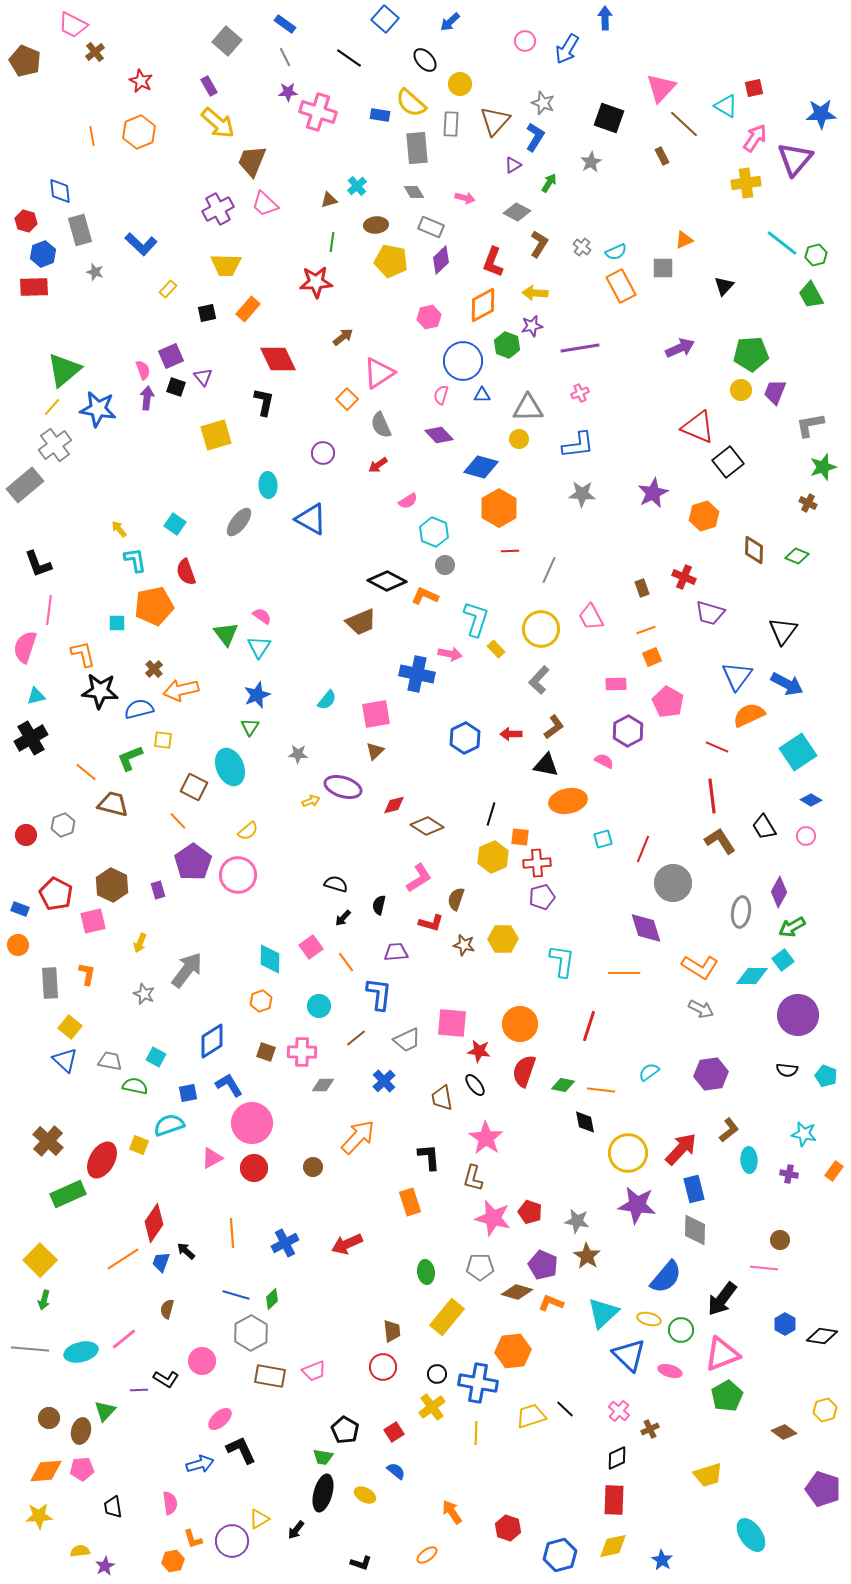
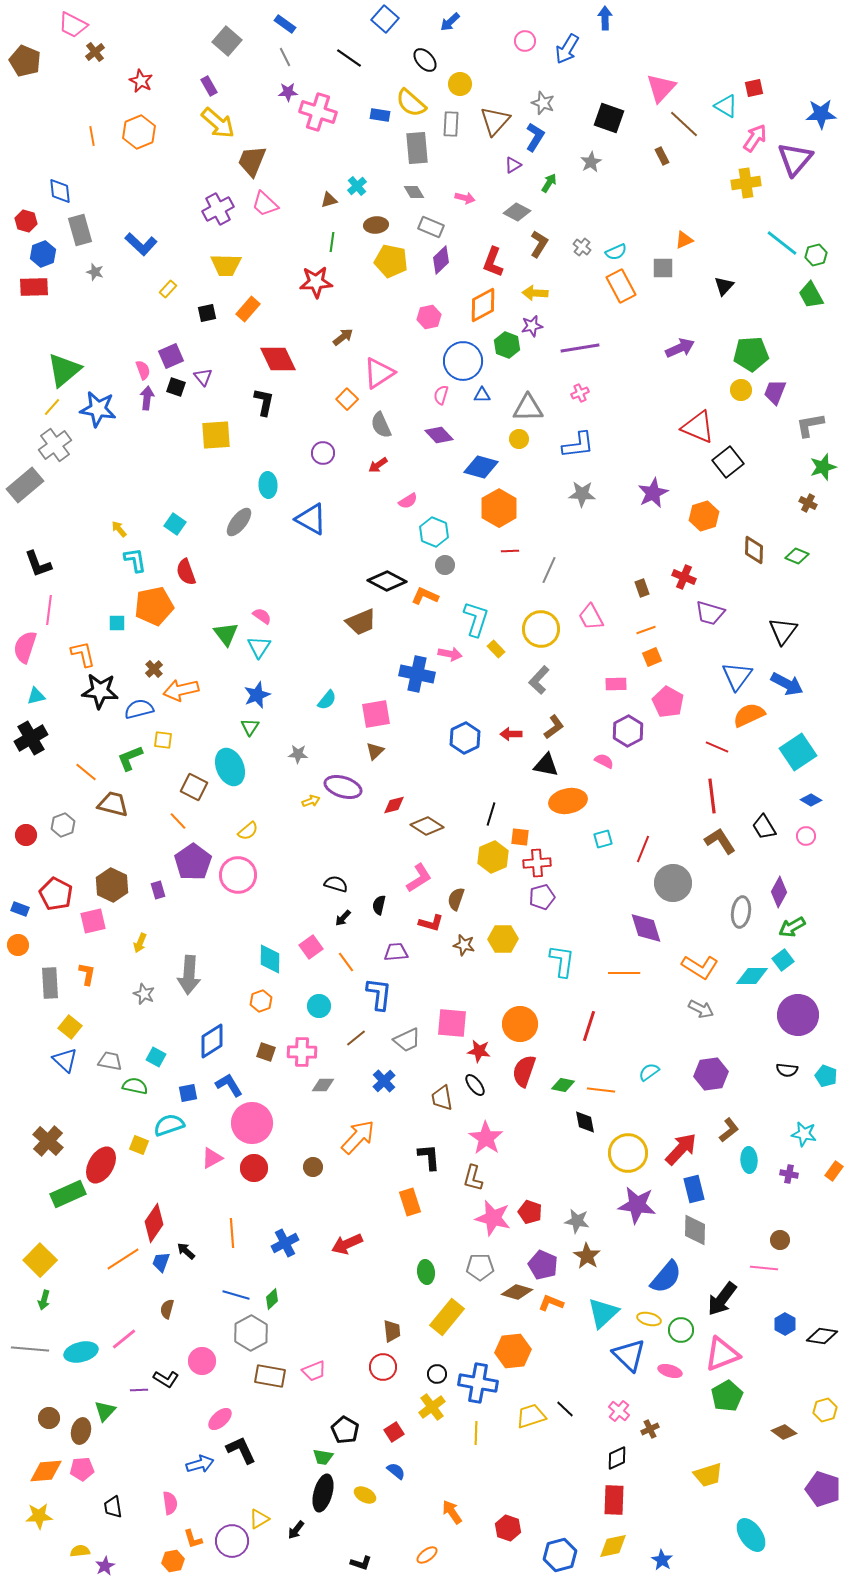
yellow square at (216, 435): rotated 12 degrees clockwise
gray arrow at (187, 970): moved 2 px right, 5 px down; rotated 147 degrees clockwise
red ellipse at (102, 1160): moved 1 px left, 5 px down
